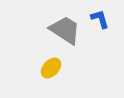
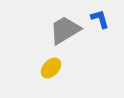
gray trapezoid: rotated 64 degrees counterclockwise
